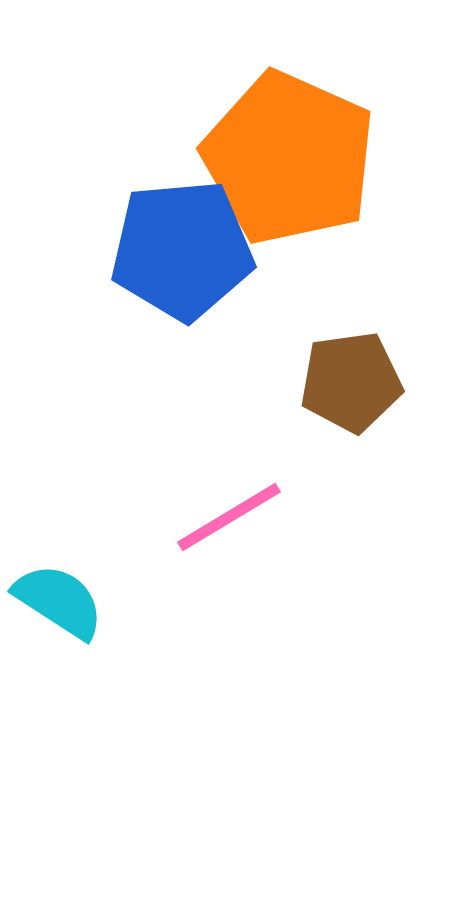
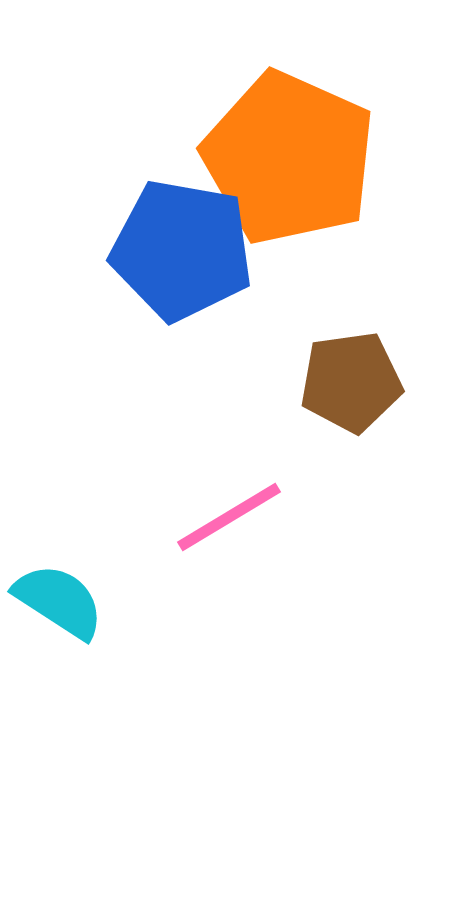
blue pentagon: rotated 15 degrees clockwise
